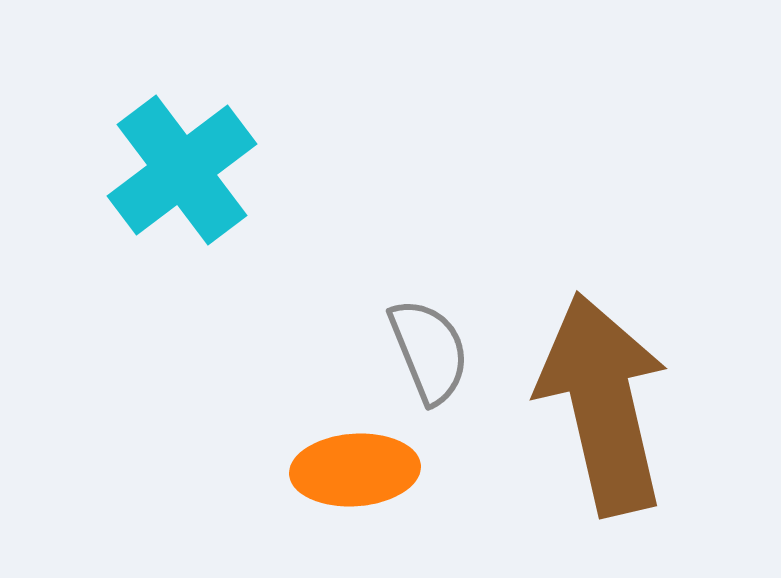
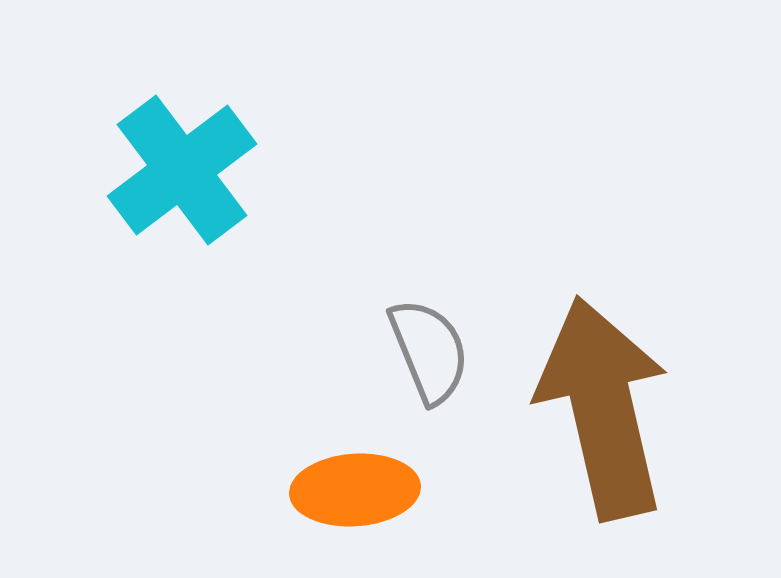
brown arrow: moved 4 px down
orange ellipse: moved 20 px down
